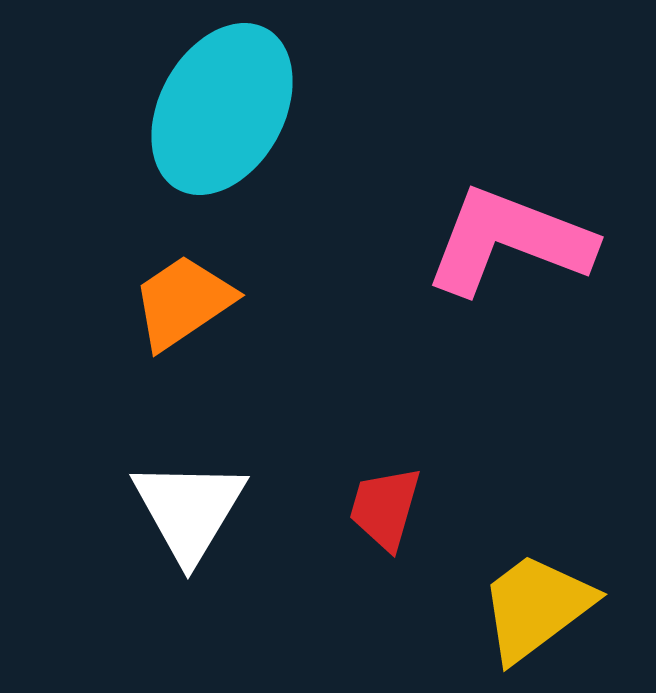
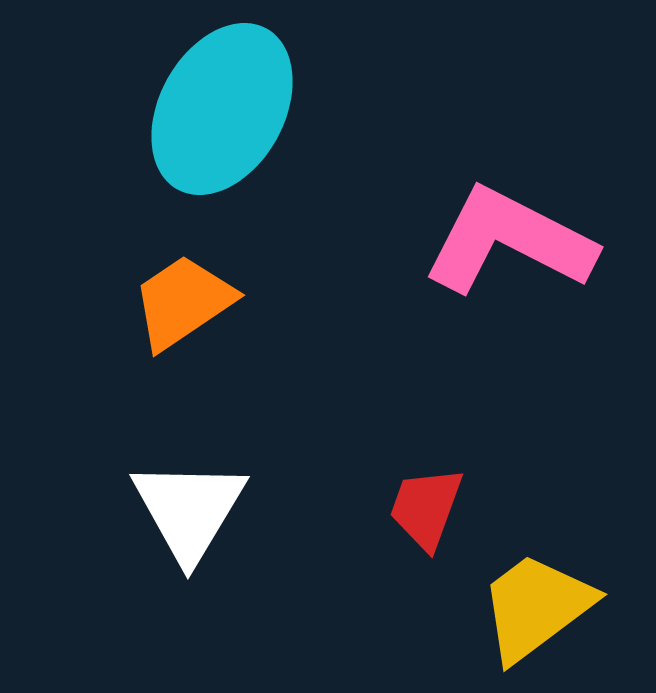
pink L-shape: rotated 6 degrees clockwise
red trapezoid: moved 41 px right; rotated 4 degrees clockwise
